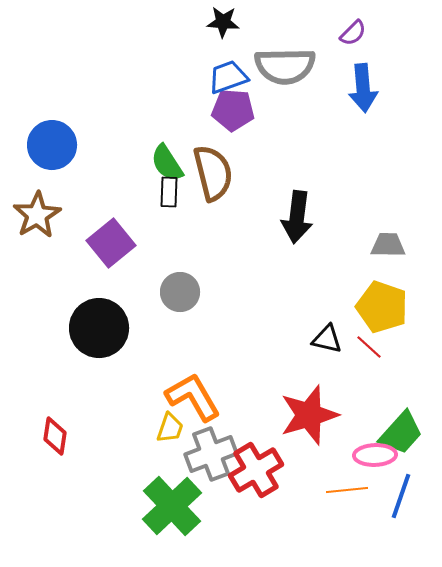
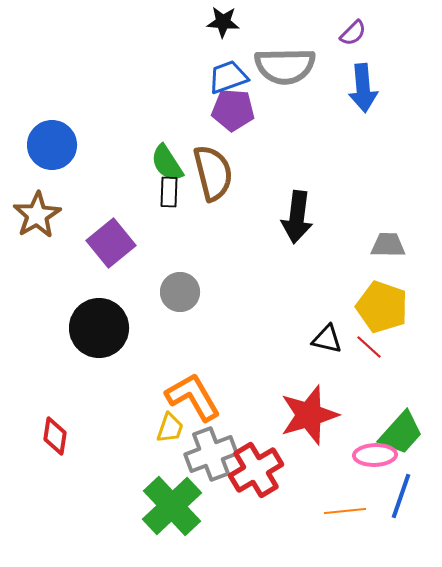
orange line: moved 2 px left, 21 px down
